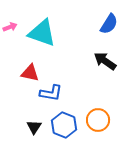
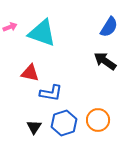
blue semicircle: moved 3 px down
blue hexagon: moved 2 px up; rotated 20 degrees clockwise
